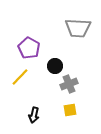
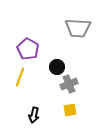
purple pentagon: moved 1 px left, 1 px down
black circle: moved 2 px right, 1 px down
yellow line: rotated 24 degrees counterclockwise
